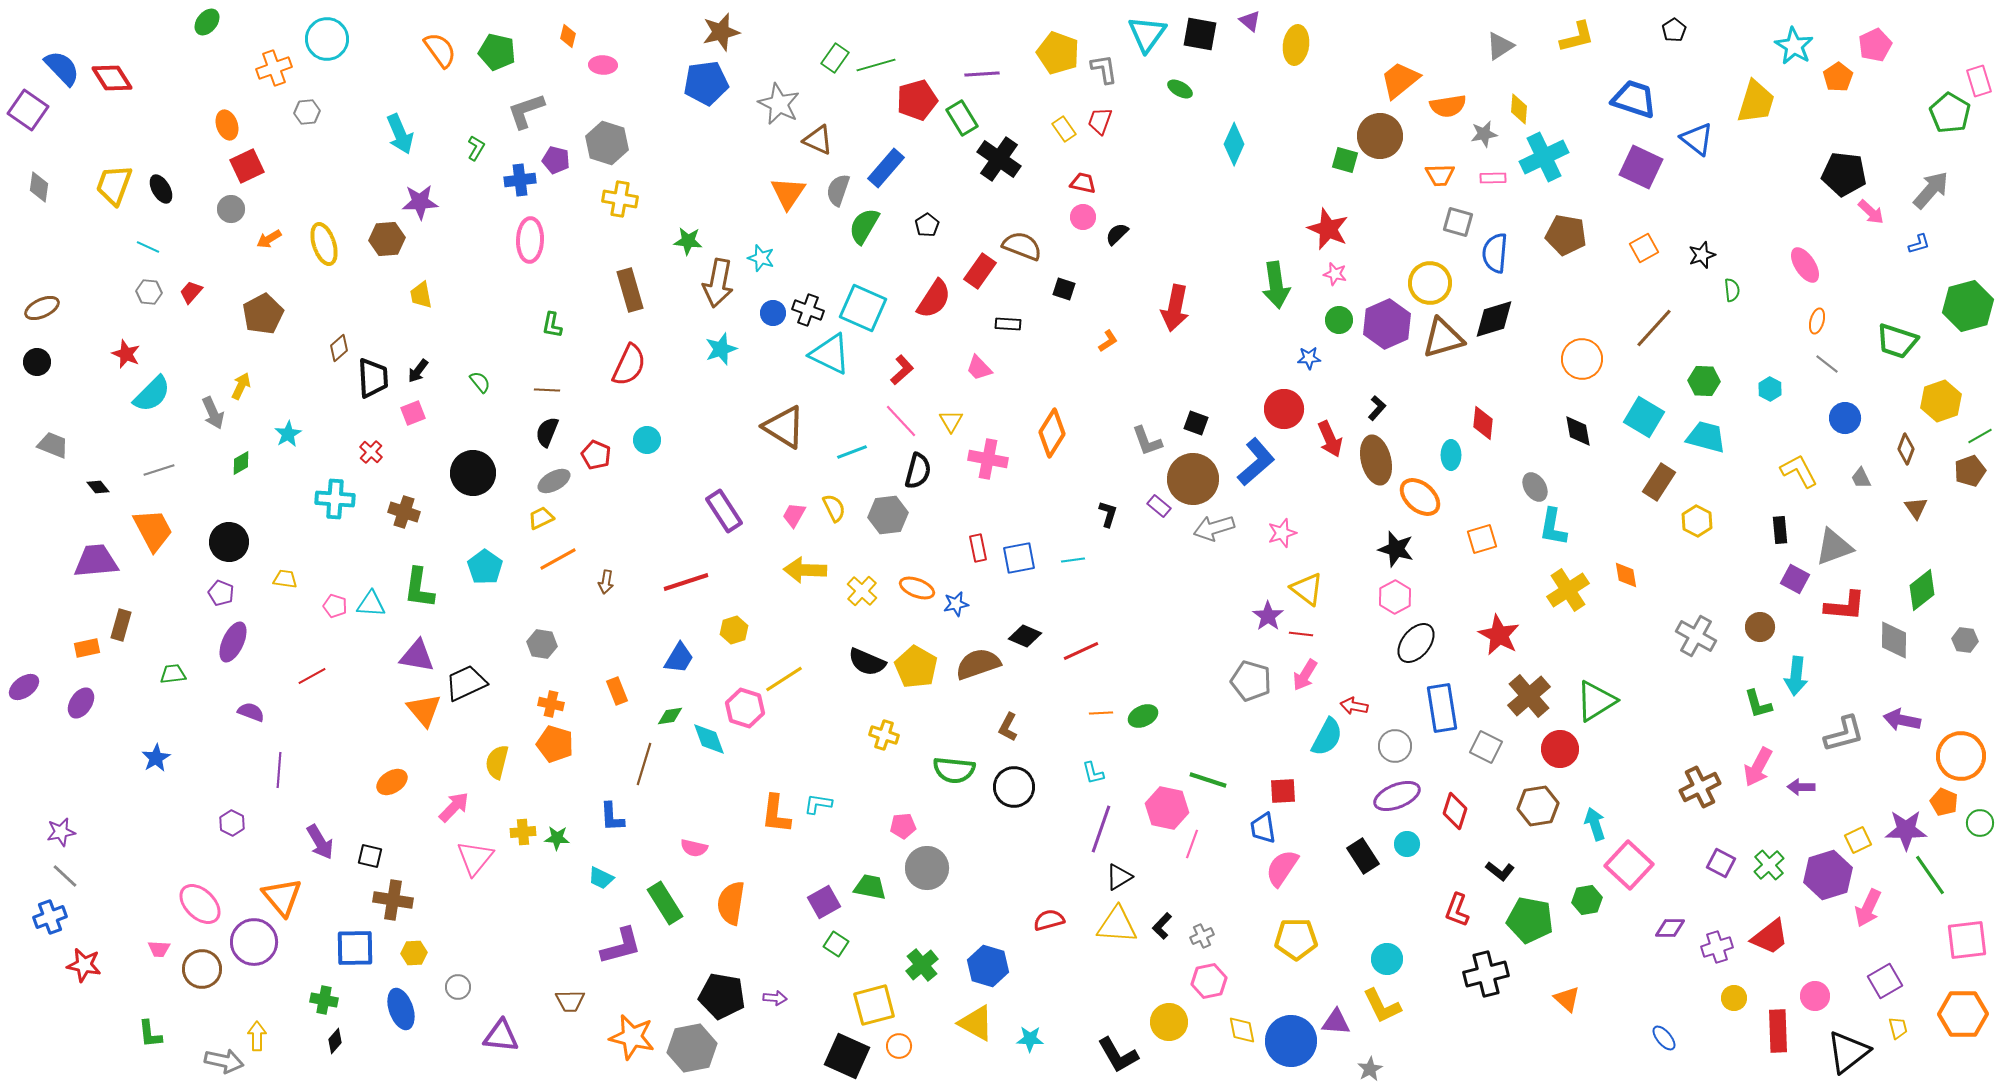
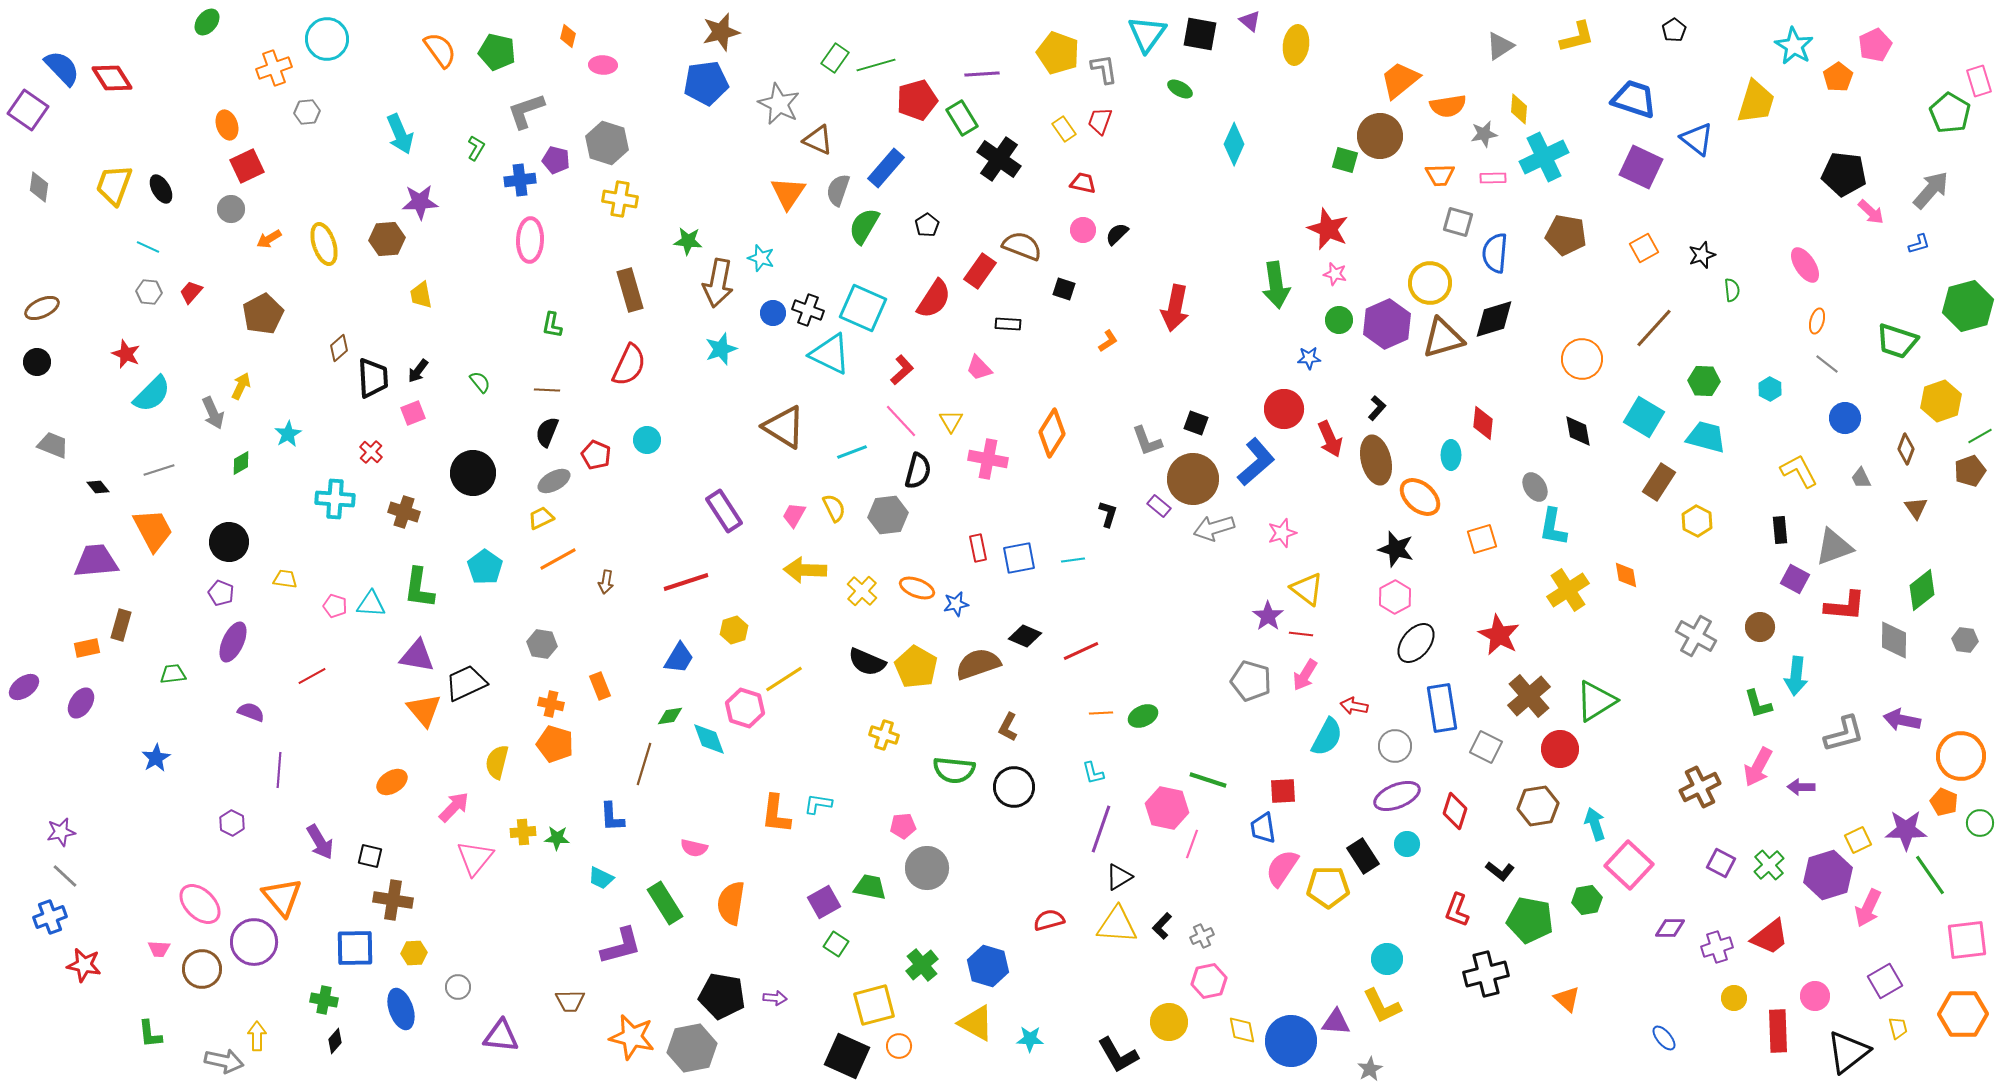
pink circle at (1083, 217): moved 13 px down
orange rectangle at (617, 691): moved 17 px left, 5 px up
yellow pentagon at (1296, 939): moved 32 px right, 52 px up
